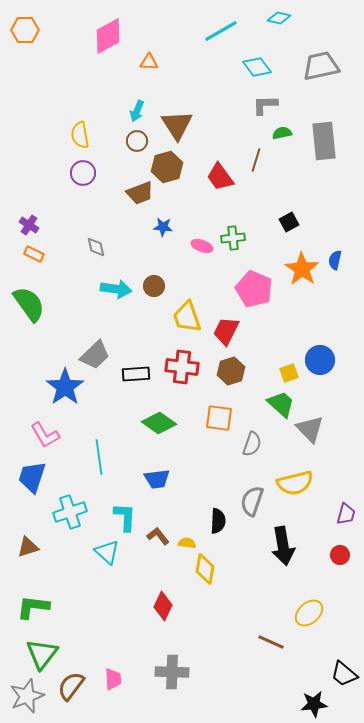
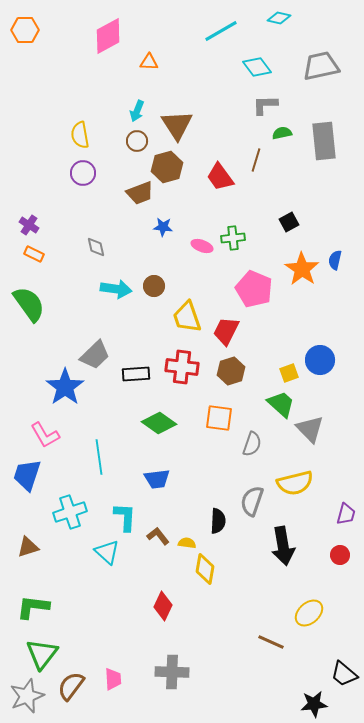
blue trapezoid at (32, 477): moved 5 px left, 2 px up
